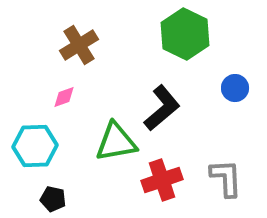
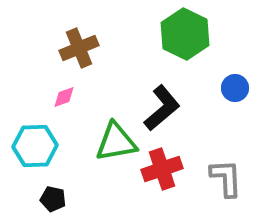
brown cross: moved 3 px down; rotated 9 degrees clockwise
red cross: moved 11 px up
